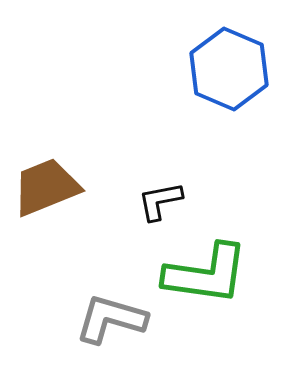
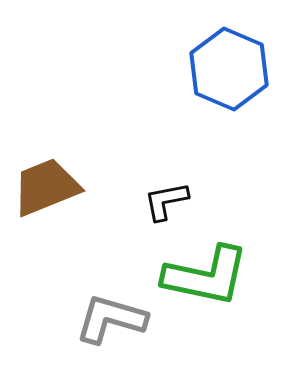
black L-shape: moved 6 px right
green L-shape: moved 2 px down; rotated 4 degrees clockwise
